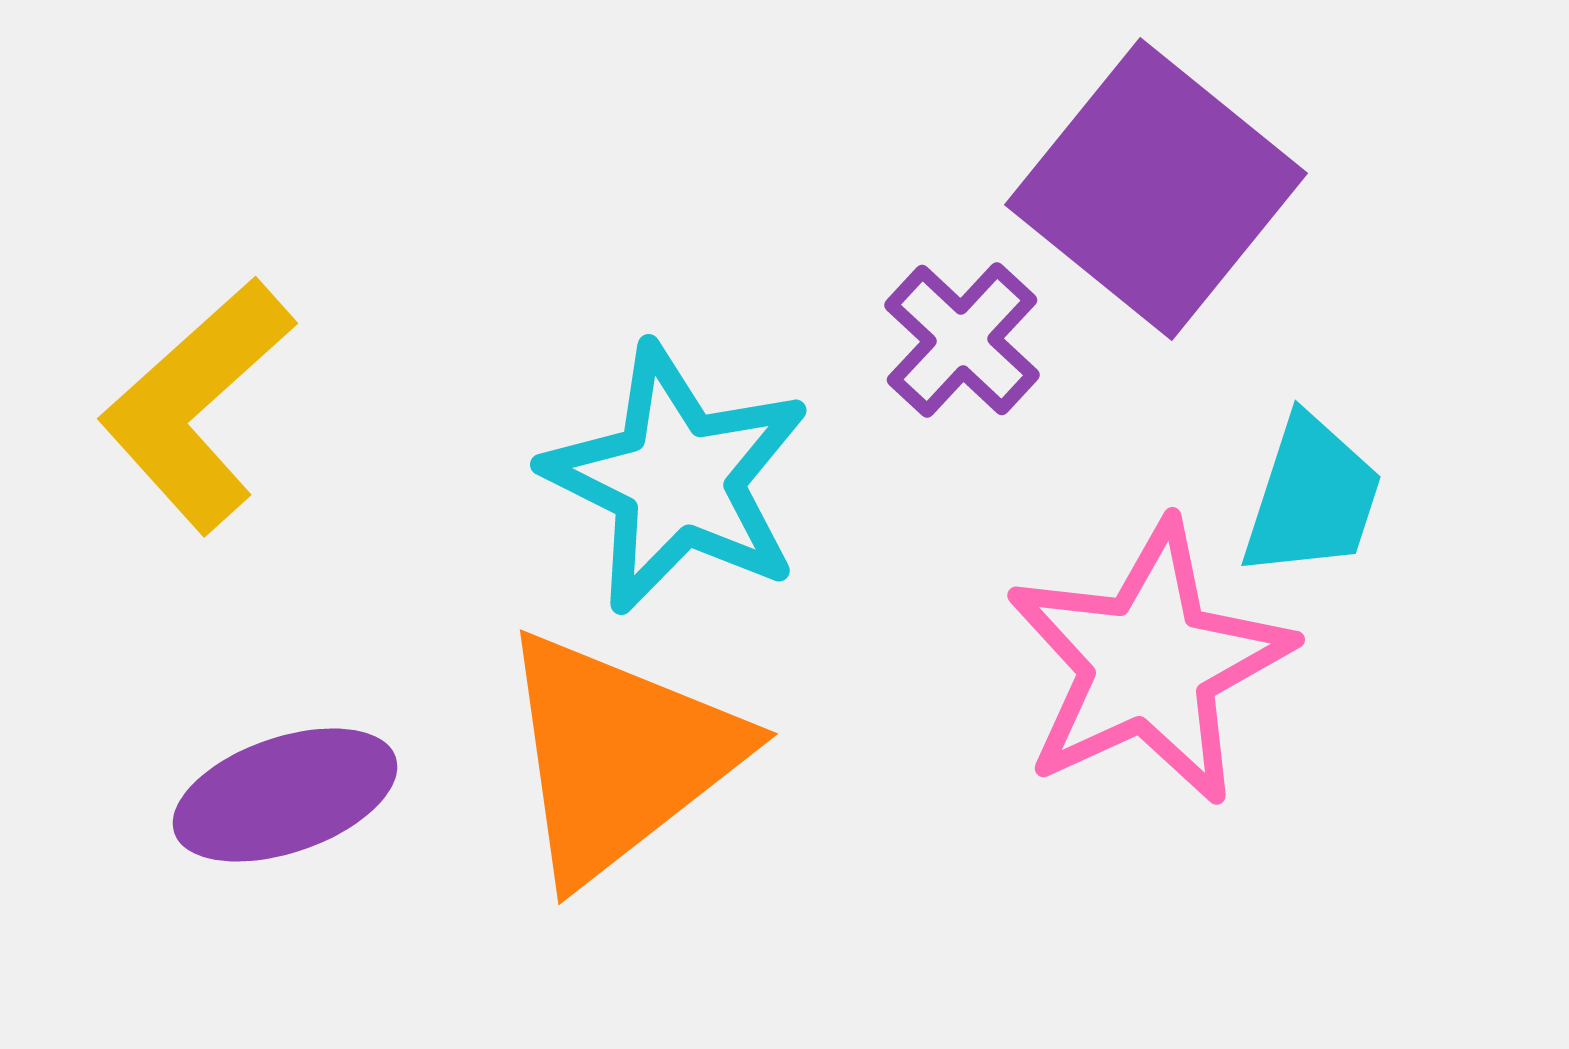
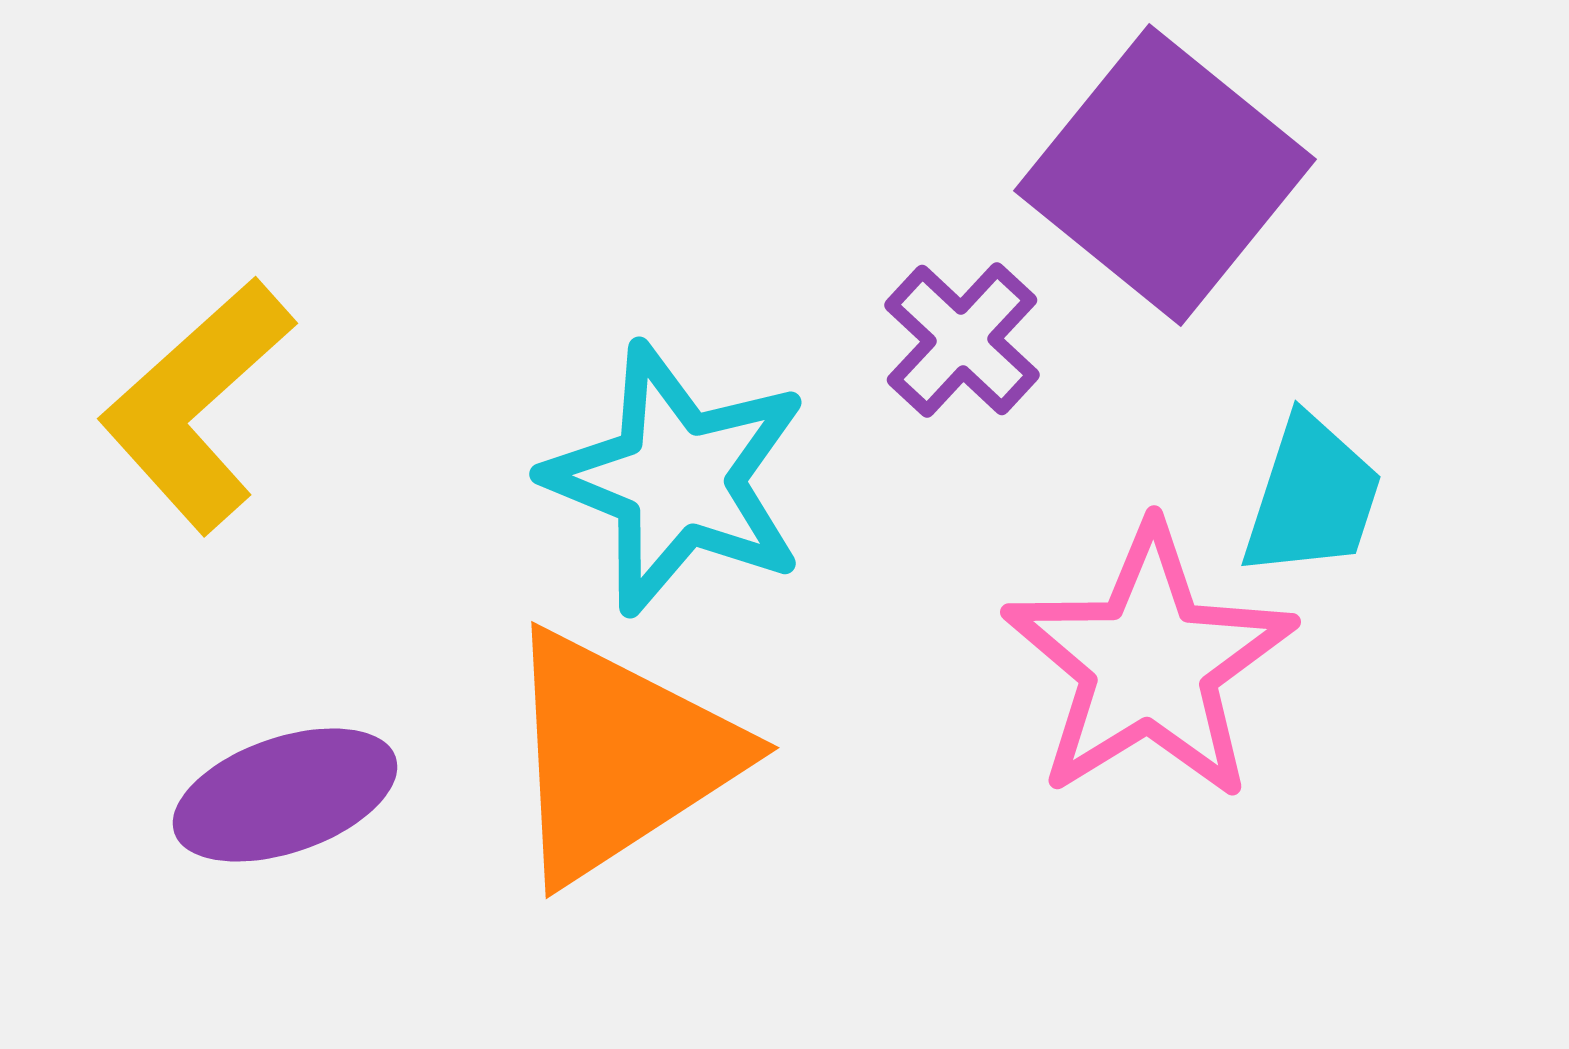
purple square: moved 9 px right, 14 px up
cyan star: rotated 4 degrees counterclockwise
pink star: rotated 7 degrees counterclockwise
orange triangle: rotated 5 degrees clockwise
